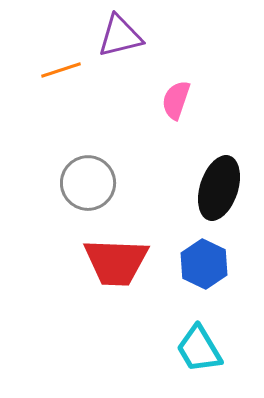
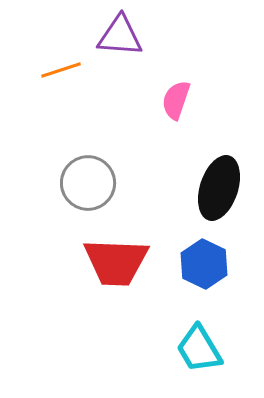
purple triangle: rotated 18 degrees clockwise
